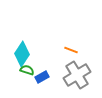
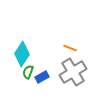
orange line: moved 1 px left, 2 px up
green semicircle: moved 1 px right, 2 px down; rotated 88 degrees counterclockwise
gray cross: moved 4 px left, 3 px up
